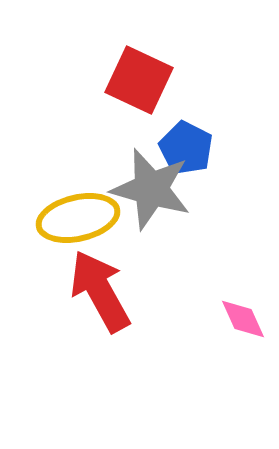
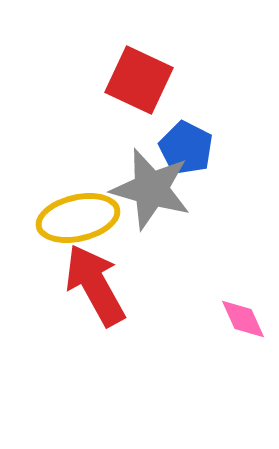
red arrow: moved 5 px left, 6 px up
